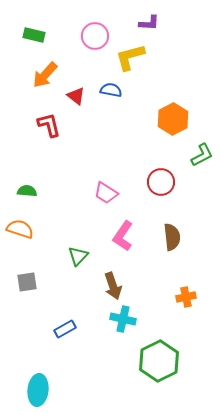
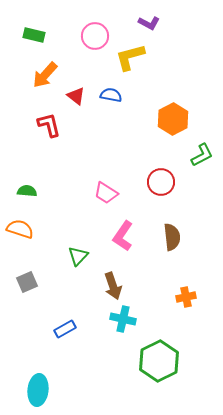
purple L-shape: rotated 25 degrees clockwise
blue semicircle: moved 5 px down
gray square: rotated 15 degrees counterclockwise
